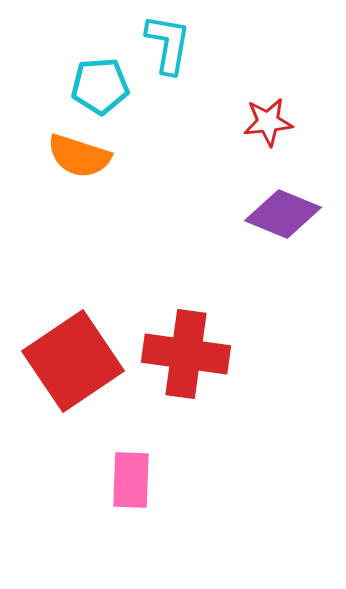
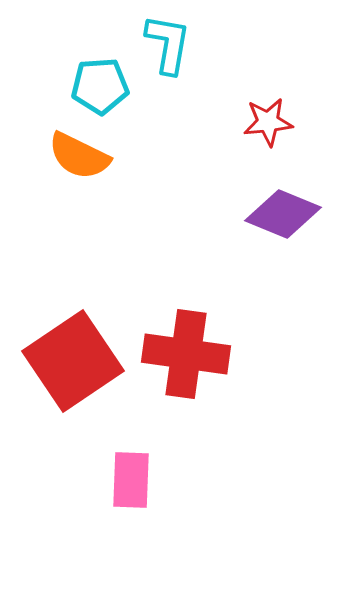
orange semicircle: rotated 8 degrees clockwise
